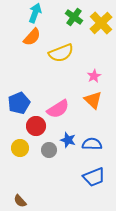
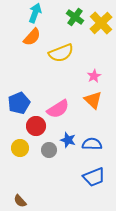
green cross: moved 1 px right
